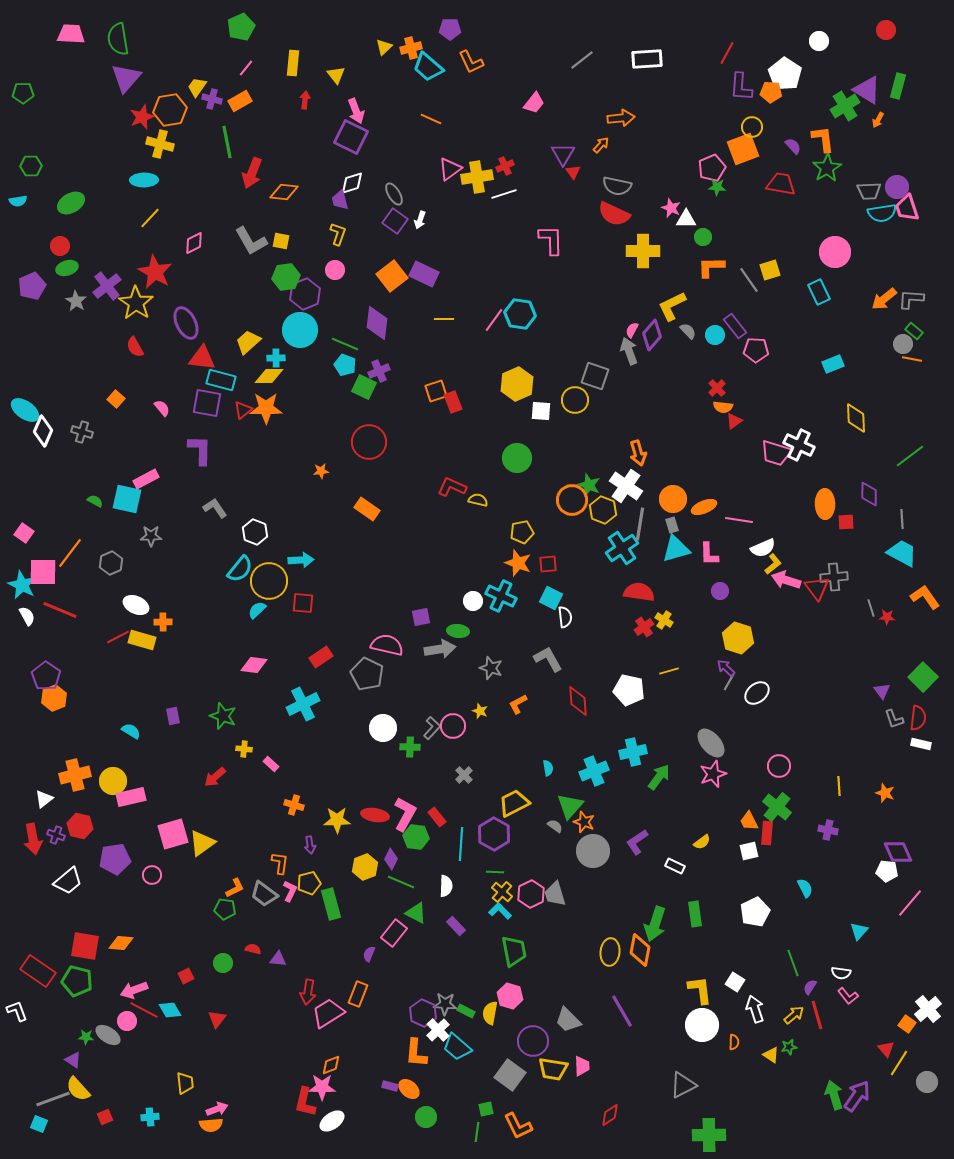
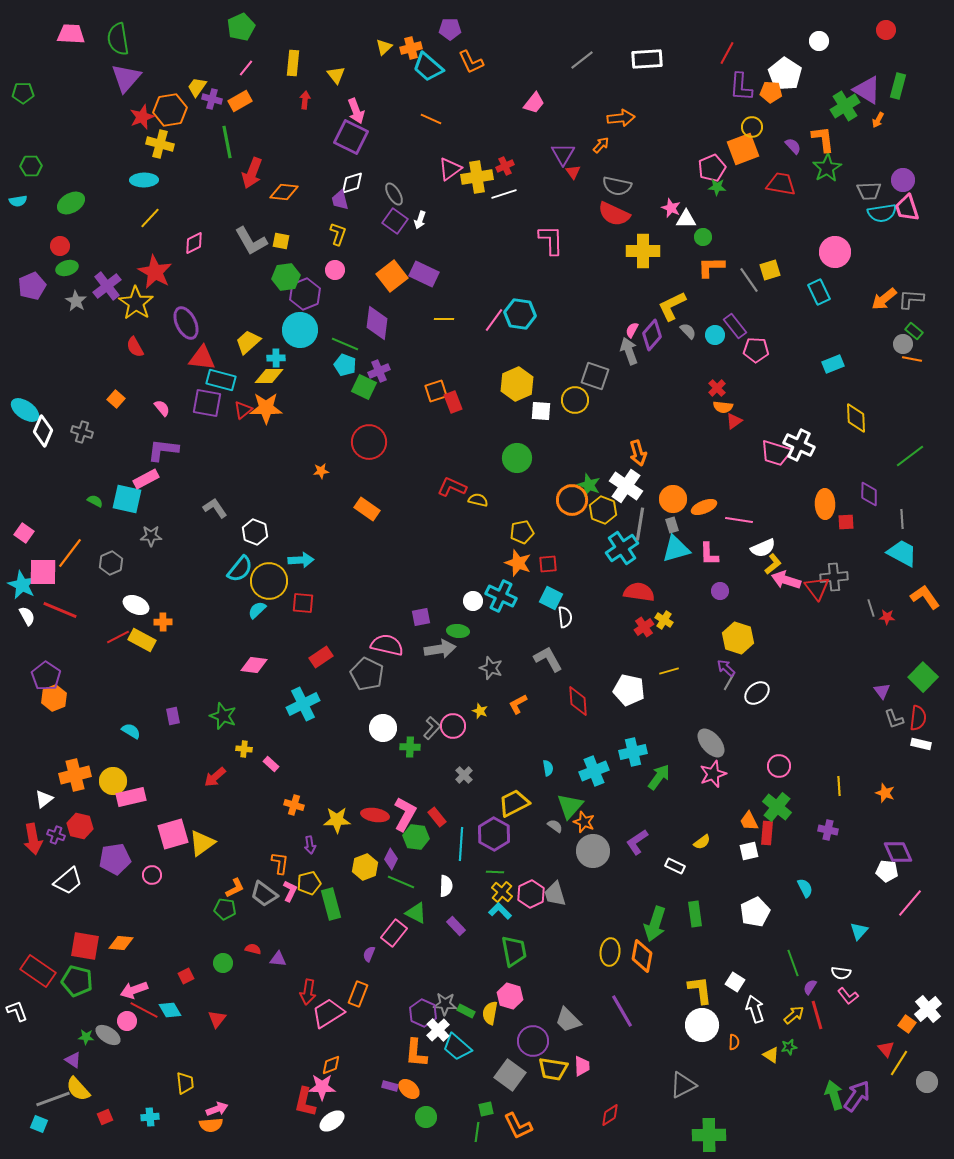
purple circle at (897, 187): moved 6 px right, 7 px up
purple L-shape at (200, 450): moved 37 px left; rotated 84 degrees counterclockwise
yellow rectangle at (142, 640): rotated 12 degrees clockwise
orange diamond at (640, 950): moved 2 px right, 6 px down
